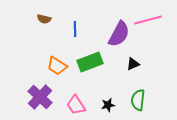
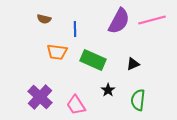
pink line: moved 4 px right
purple semicircle: moved 13 px up
green rectangle: moved 3 px right, 2 px up; rotated 45 degrees clockwise
orange trapezoid: moved 14 px up; rotated 25 degrees counterclockwise
black star: moved 15 px up; rotated 24 degrees counterclockwise
